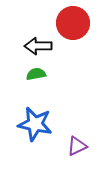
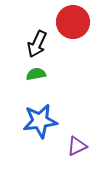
red circle: moved 1 px up
black arrow: moved 1 px left, 2 px up; rotated 64 degrees counterclockwise
blue star: moved 5 px right, 3 px up; rotated 20 degrees counterclockwise
